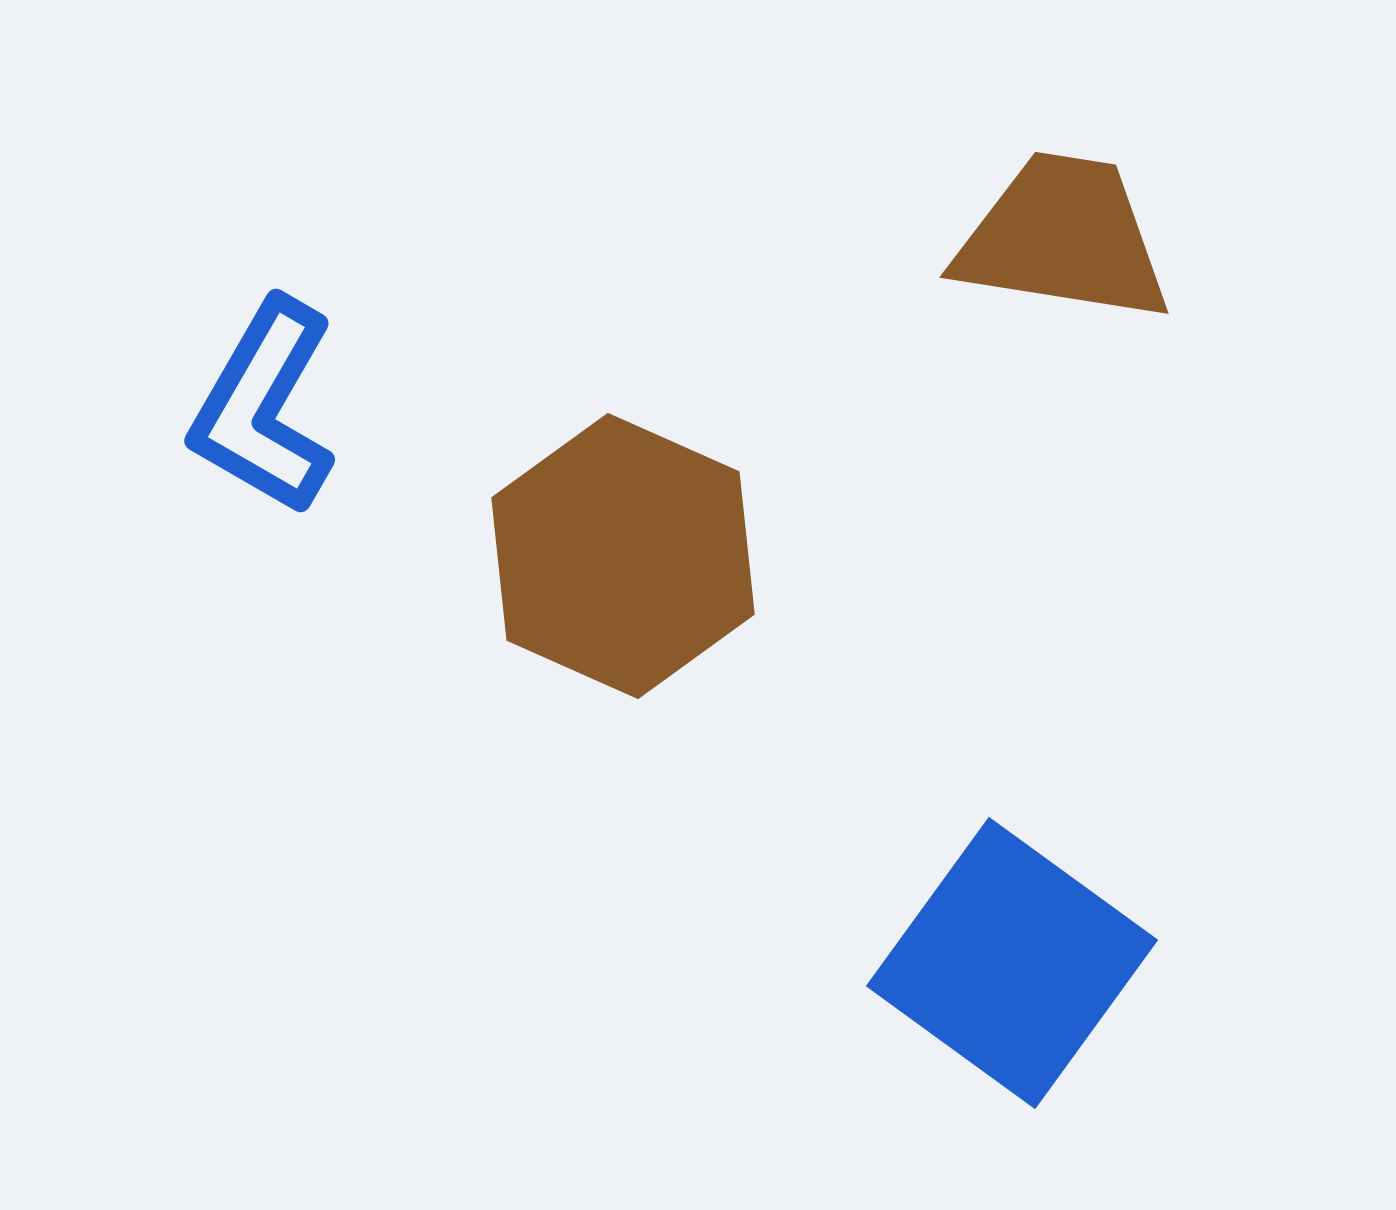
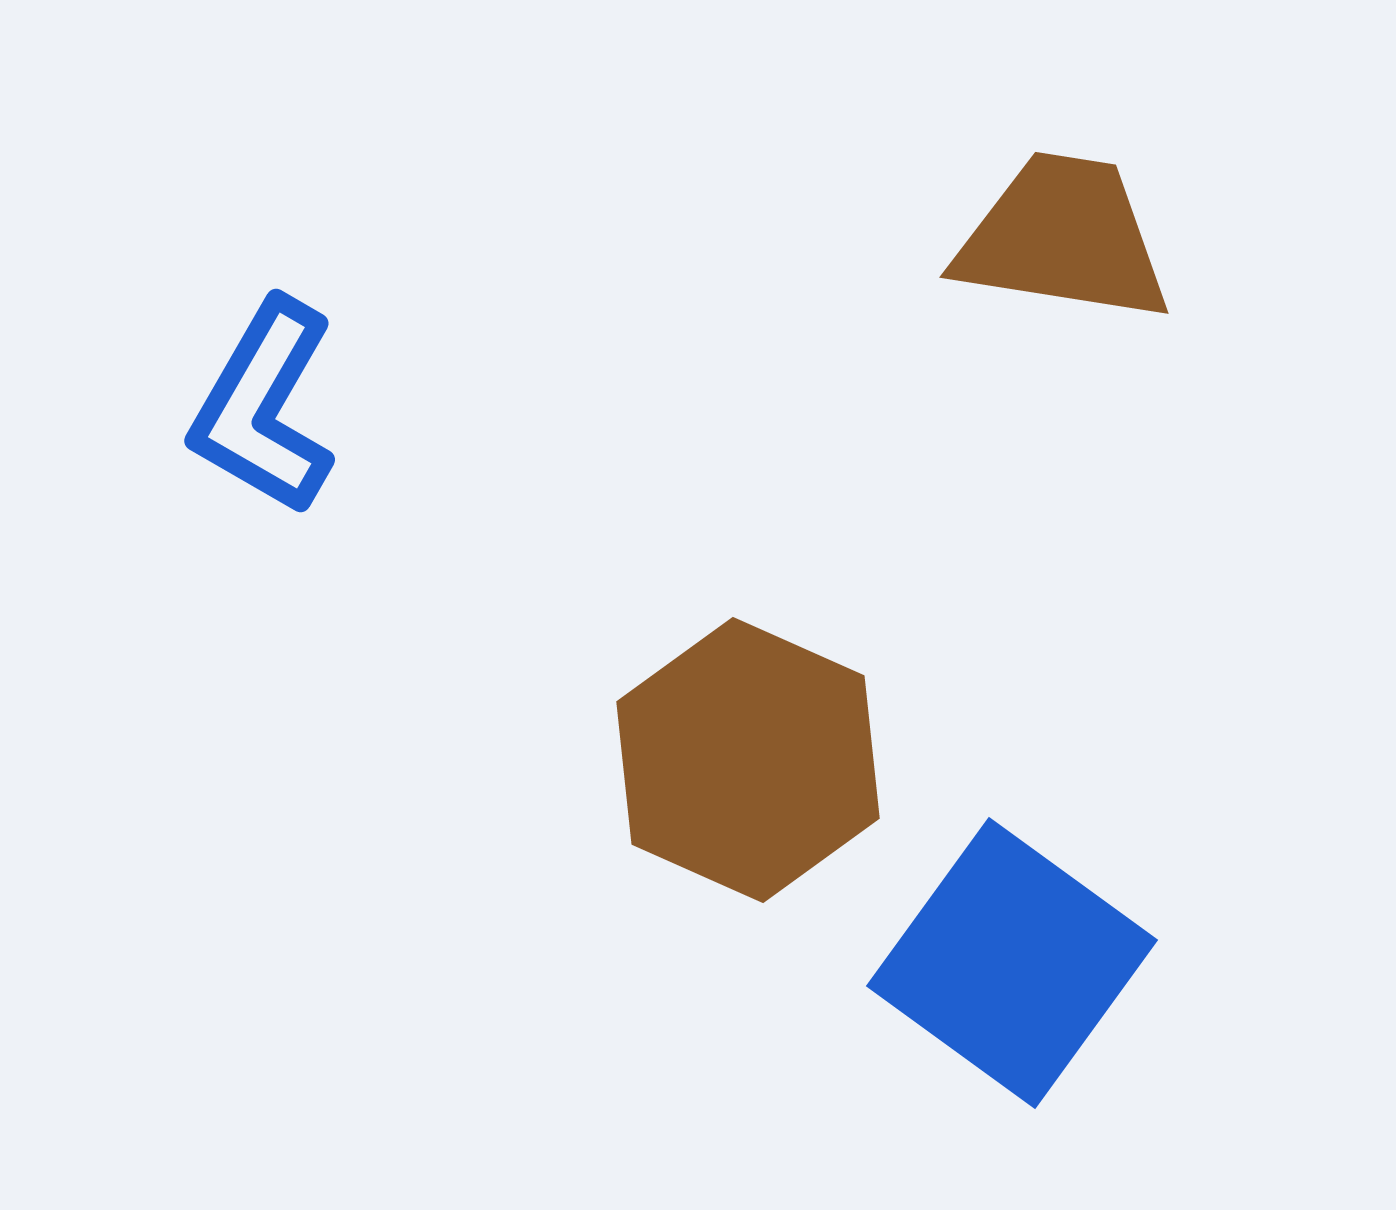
brown hexagon: moved 125 px right, 204 px down
